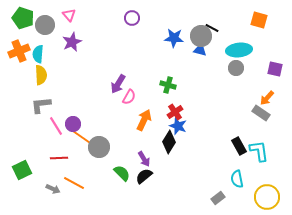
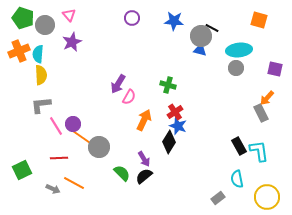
blue star at (174, 38): moved 17 px up
gray rectangle at (261, 113): rotated 30 degrees clockwise
